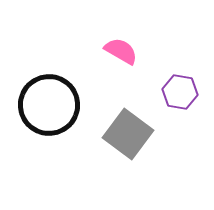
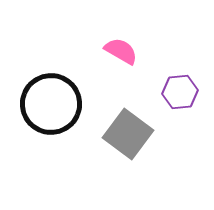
purple hexagon: rotated 16 degrees counterclockwise
black circle: moved 2 px right, 1 px up
